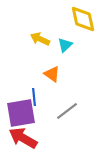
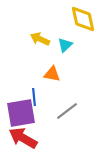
orange triangle: rotated 24 degrees counterclockwise
